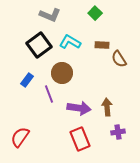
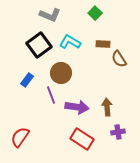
brown rectangle: moved 1 px right, 1 px up
brown circle: moved 1 px left
purple line: moved 2 px right, 1 px down
purple arrow: moved 2 px left, 1 px up
red rectangle: moved 2 px right; rotated 35 degrees counterclockwise
